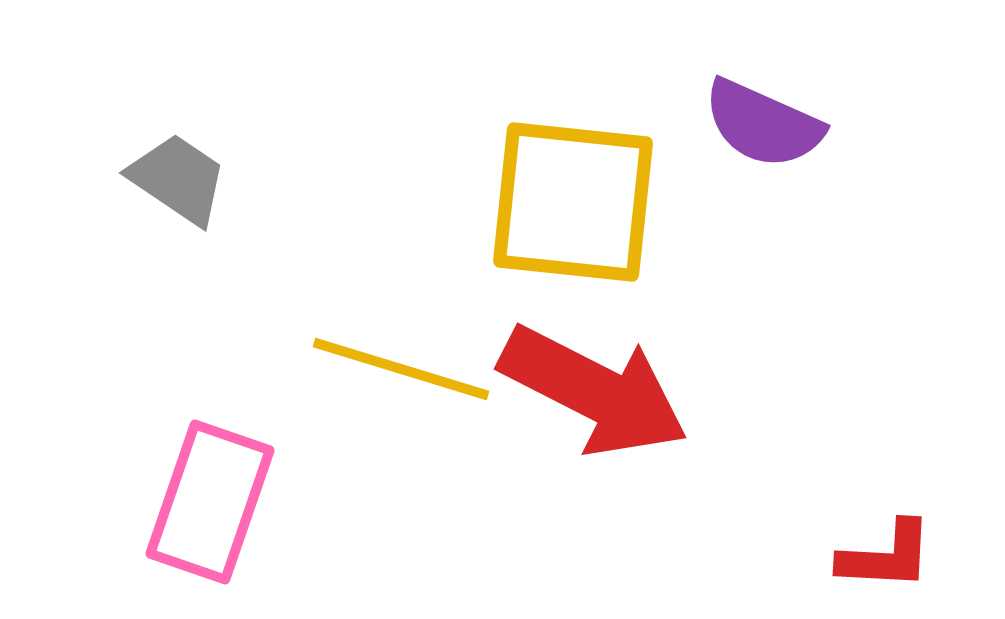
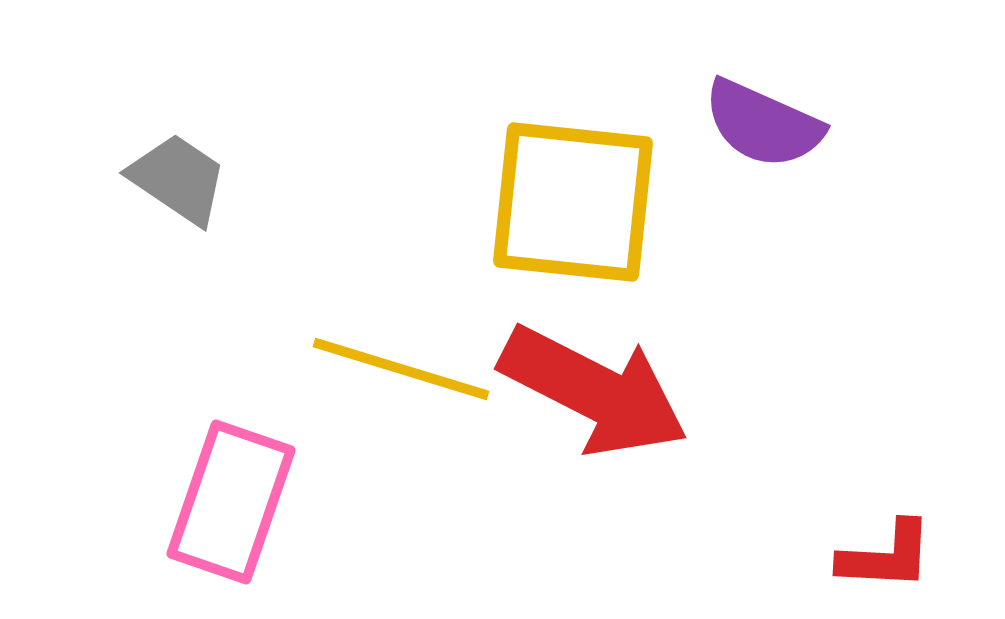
pink rectangle: moved 21 px right
